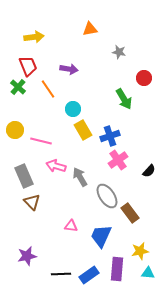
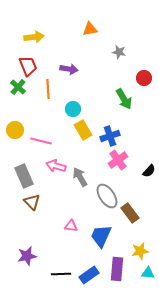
orange line: rotated 30 degrees clockwise
